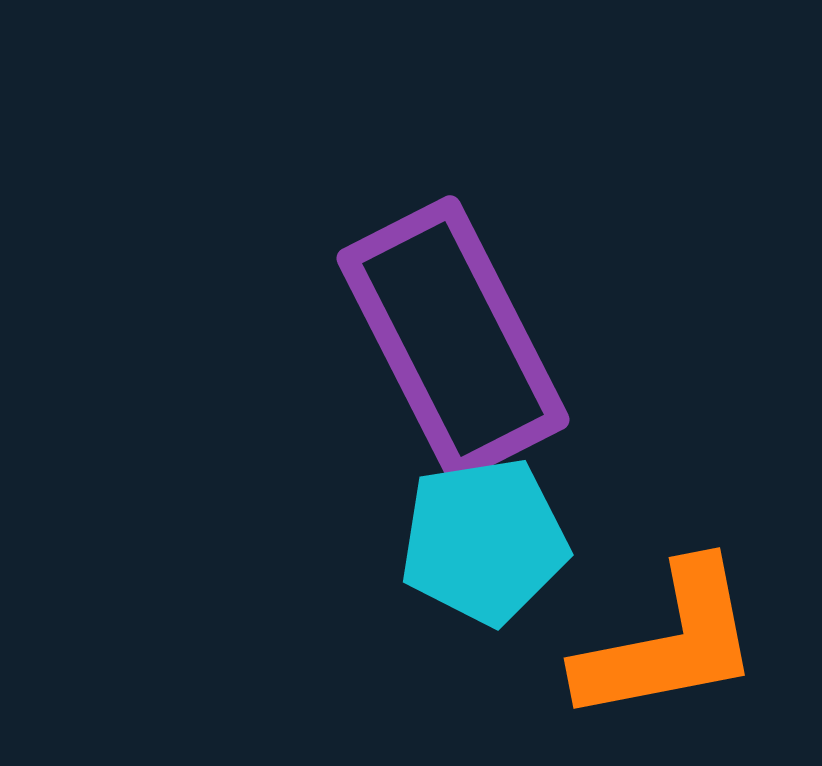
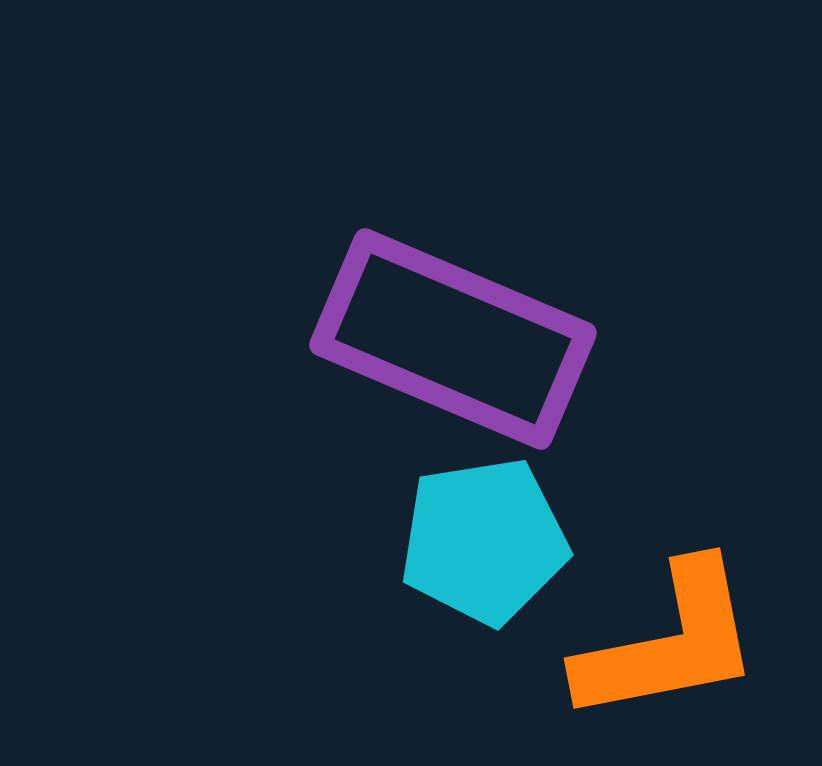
purple rectangle: rotated 40 degrees counterclockwise
